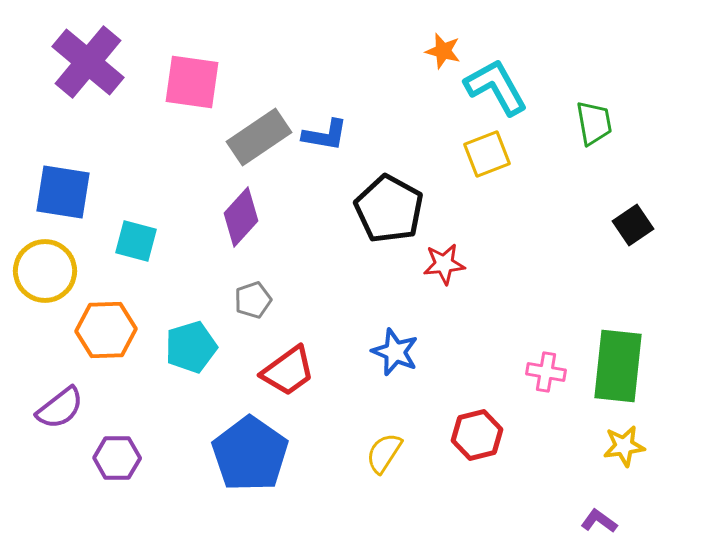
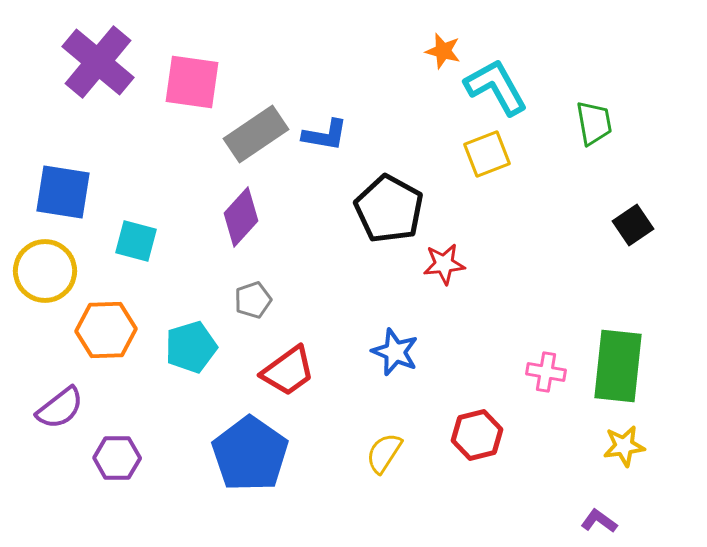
purple cross: moved 10 px right
gray rectangle: moved 3 px left, 3 px up
